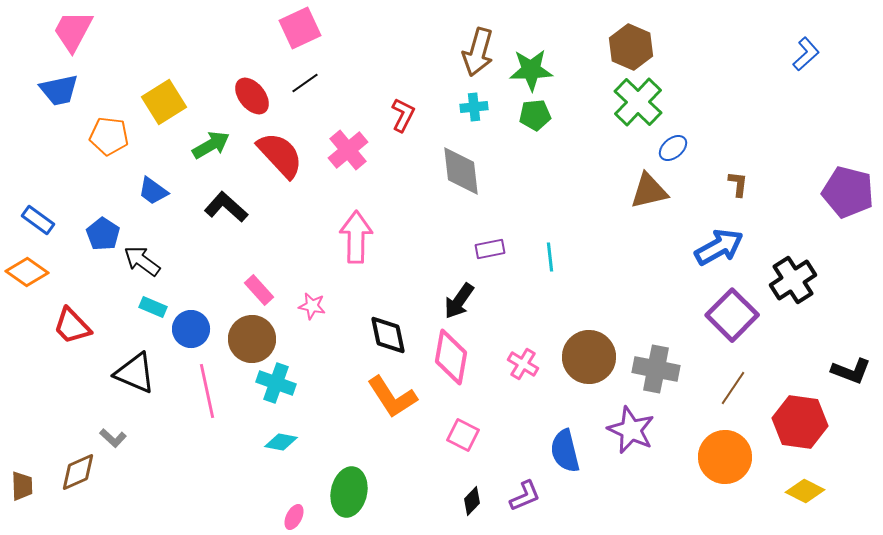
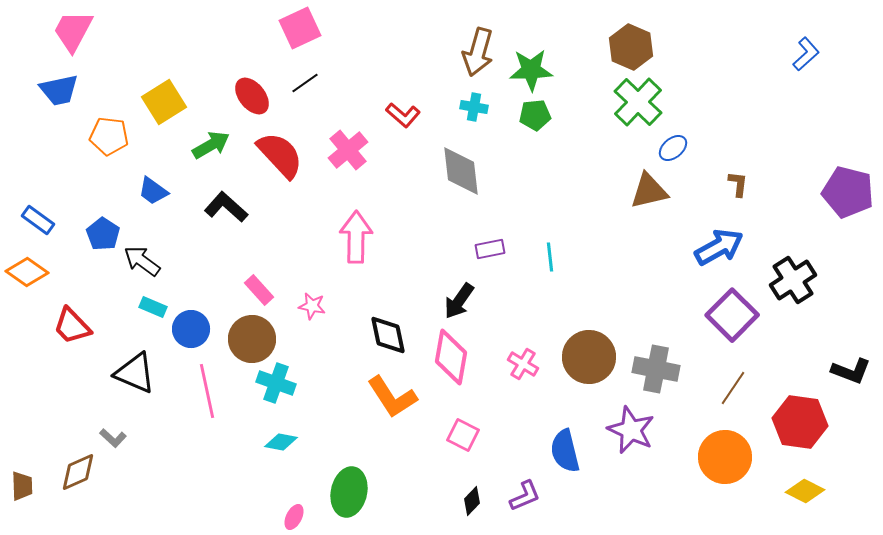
cyan cross at (474, 107): rotated 16 degrees clockwise
red L-shape at (403, 115): rotated 104 degrees clockwise
